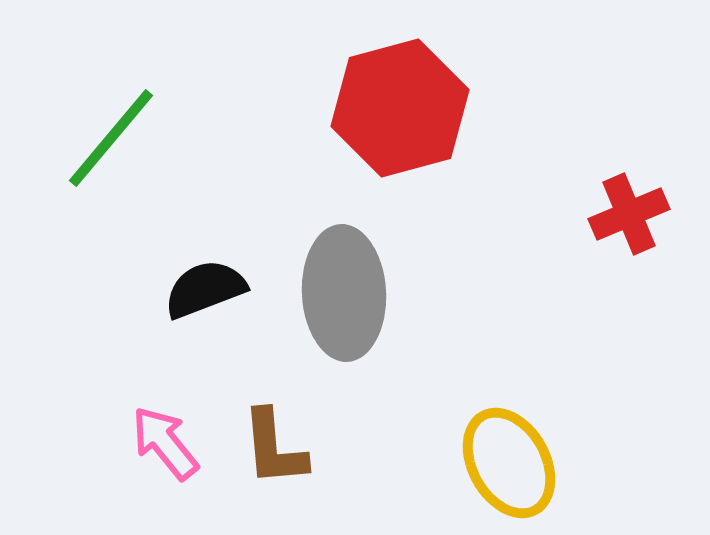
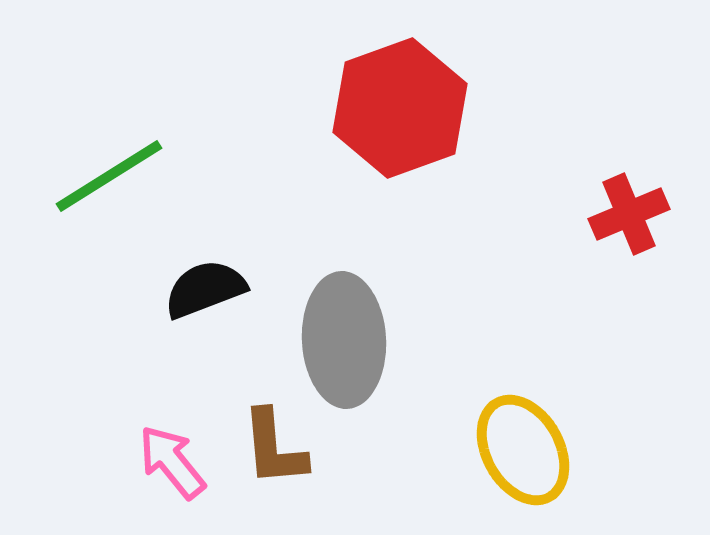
red hexagon: rotated 5 degrees counterclockwise
green line: moved 2 px left, 38 px down; rotated 18 degrees clockwise
gray ellipse: moved 47 px down
pink arrow: moved 7 px right, 19 px down
yellow ellipse: moved 14 px right, 13 px up
